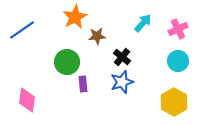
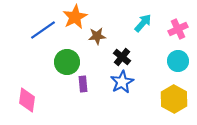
blue line: moved 21 px right
blue star: rotated 10 degrees counterclockwise
yellow hexagon: moved 3 px up
